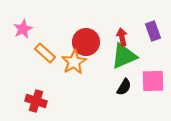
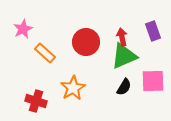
orange star: moved 1 px left, 26 px down
